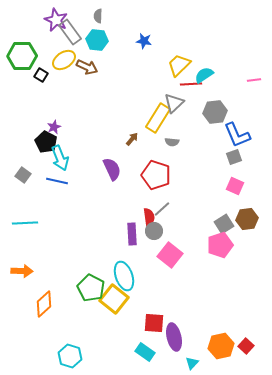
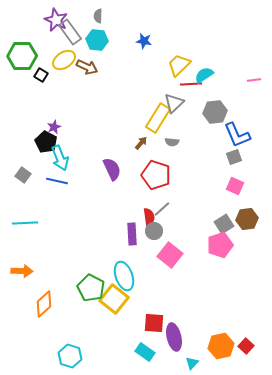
brown arrow at (132, 139): moved 9 px right, 4 px down
